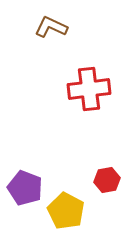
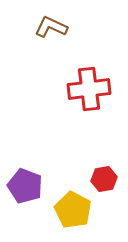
red hexagon: moved 3 px left, 1 px up
purple pentagon: moved 2 px up
yellow pentagon: moved 7 px right, 1 px up
